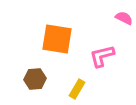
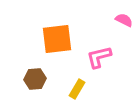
pink semicircle: moved 2 px down
orange square: rotated 16 degrees counterclockwise
pink L-shape: moved 3 px left, 1 px down
